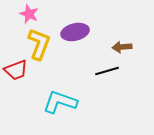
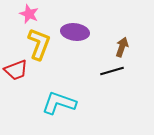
purple ellipse: rotated 20 degrees clockwise
brown arrow: rotated 114 degrees clockwise
black line: moved 5 px right
cyan L-shape: moved 1 px left, 1 px down
